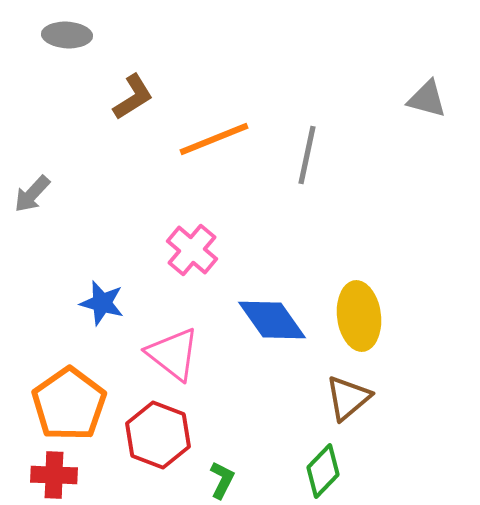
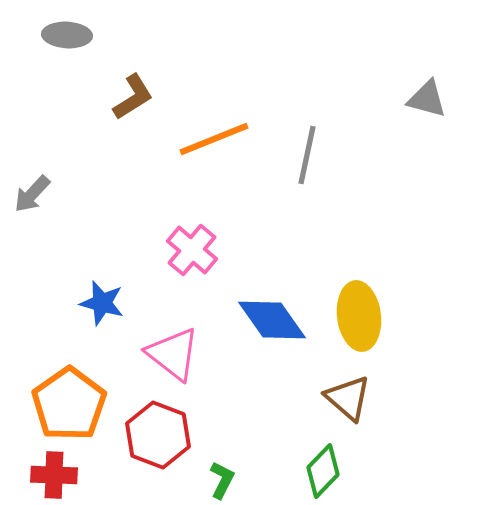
brown triangle: rotated 39 degrees counterclockwise
